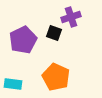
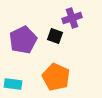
purple cross: moved 1 px right, 1 px down
black square: moved 1 px right, 3 px down
